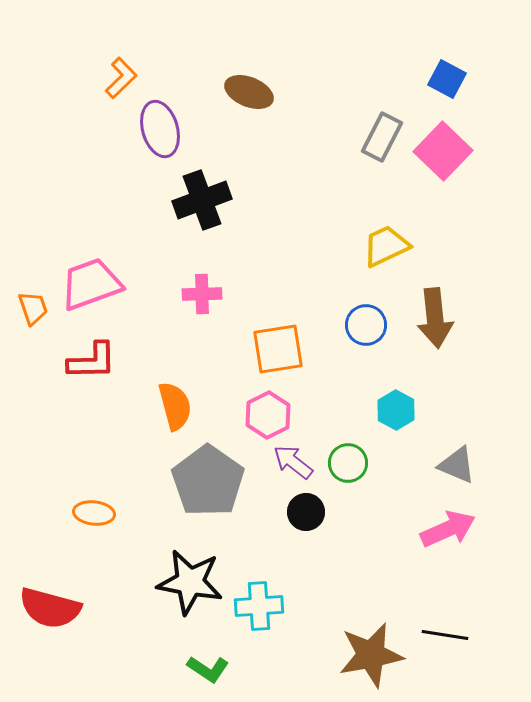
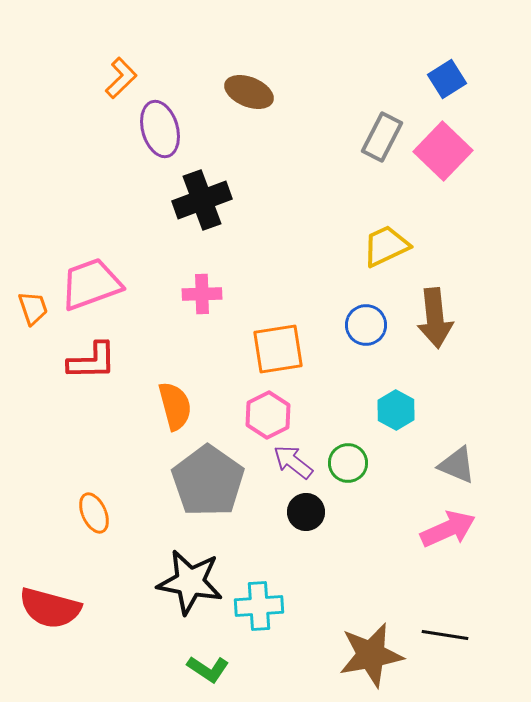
blue square: rotated 30 degrees clockwise
orange ellipse: rotated 60 degrees clockwise
